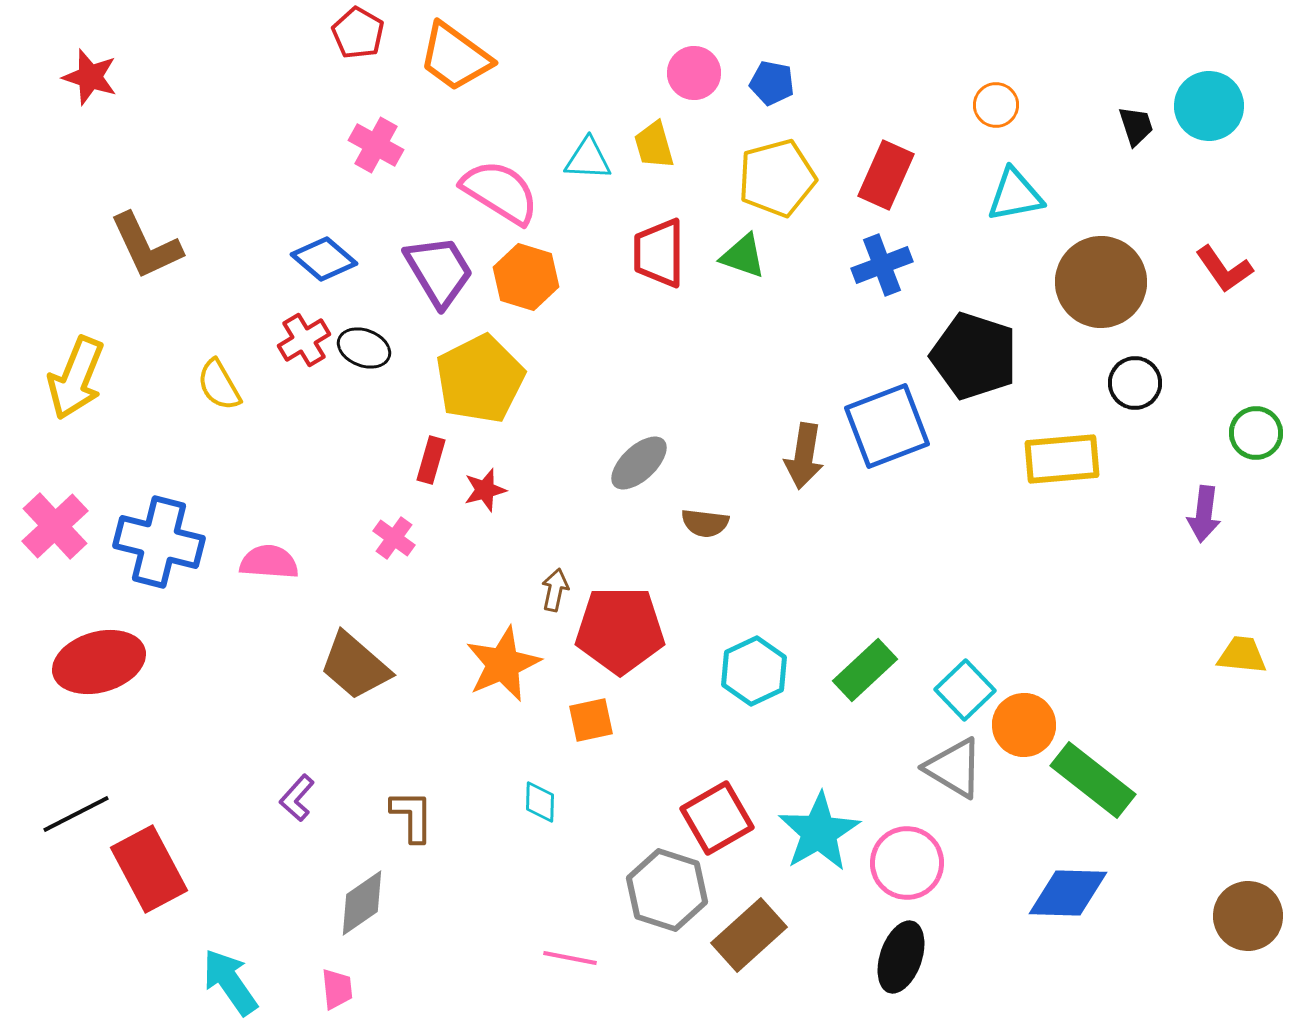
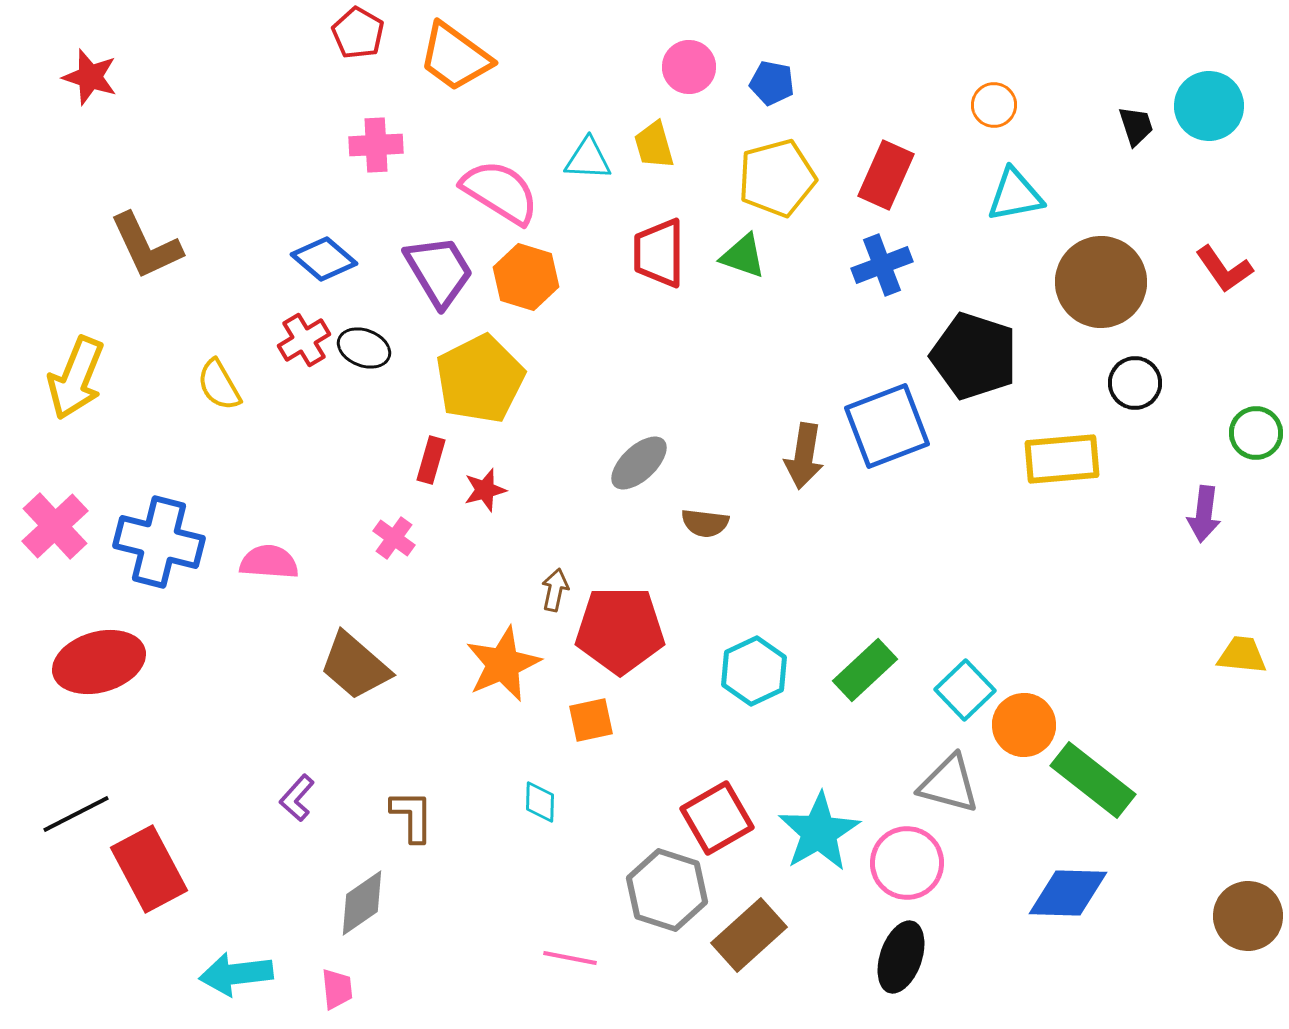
pink circle at (694, 73): moved 5 px left, 6 px up
orange circle at (996, 105): moved 2 px left
pink cross at (376, 145): rotated 32 degrees counterclockwise
gray triangle at (954, 768): moved 5 px left, 16 px down; rotated 16 degrees counterclockwise
cyan arrow at (230, 982): moved 6 px right, 8 px up; rotated 62 degrees counterclockwise
